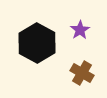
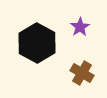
purple star: moved 3 px up
